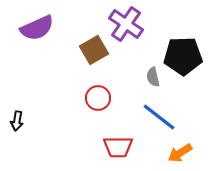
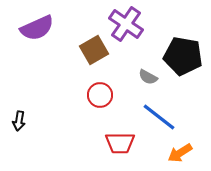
black pentagon: rotated 12 degrees clockwise
gray semicircle: moved 5 px left; rotated 48 degrees counterclockwise
red circle: moved 2 px right, 3 px up
black arrow: moved 2 px right
red trapezoid: moved 2 px right, 4 px up
